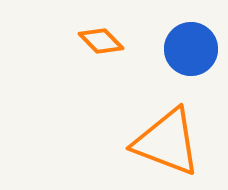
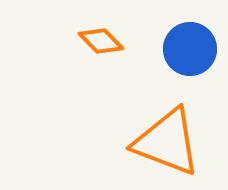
blue circle: moved 1 px left
